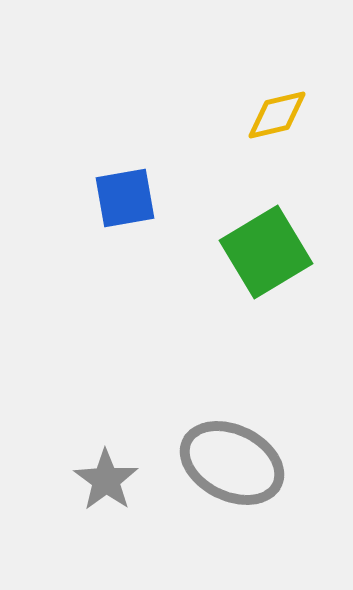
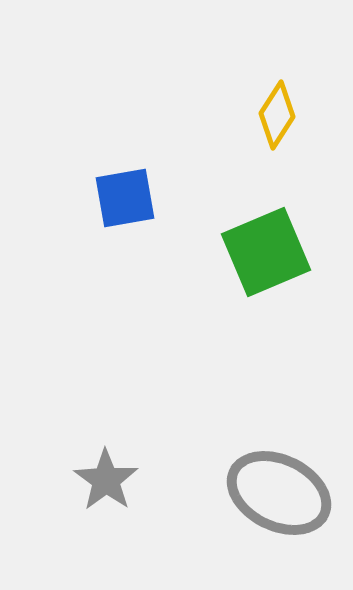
yellow diamond: rotated 44 degrees counterclockwise
green square: rotated 8 degrees clockwise
gray ellipse: moved 47 px right, 30 px down
